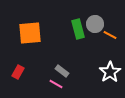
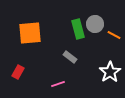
orange line: moved 4 px right
gray rectangle: moved 8 px right, 14 px up
pink line: moved 2 px right; rotated 48 degrees counterclockwise
